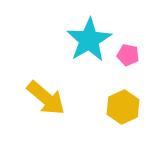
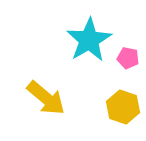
pink pentagon: moved 3 px down
yellow hexagon: rotated 16 degrees counterclockwise
